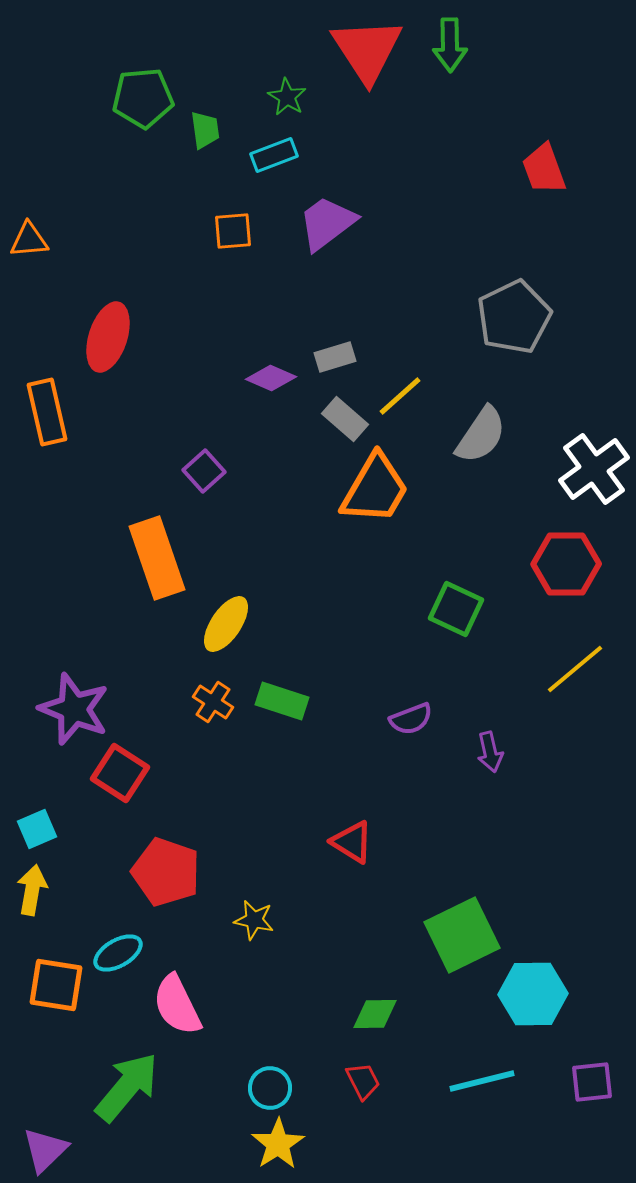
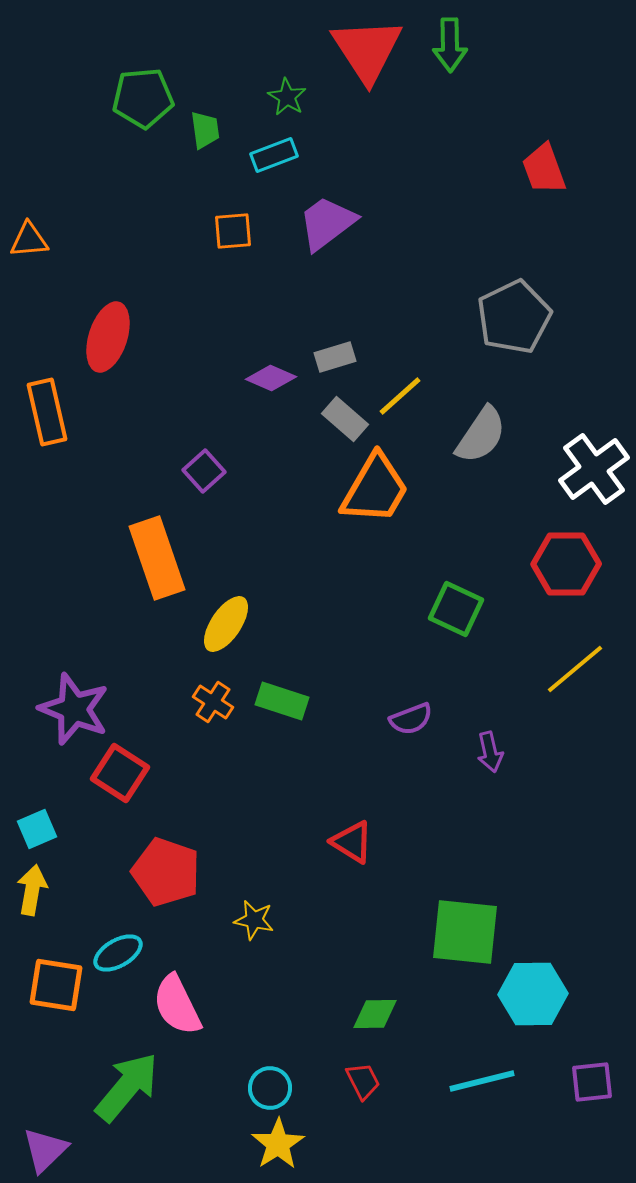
green square at (462, 935): moved 3 px right, 3 px up; rotated 32 degrees clockwise
